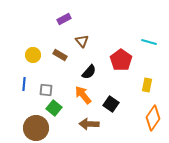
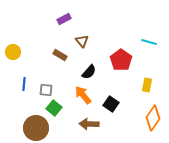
yellow circle: moved 20 px left, 3 px up
